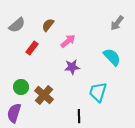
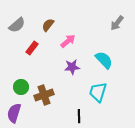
cyan semicircle: moved 8 px left, 3 px down
brown cross: rotated 30 degrees clockwise
